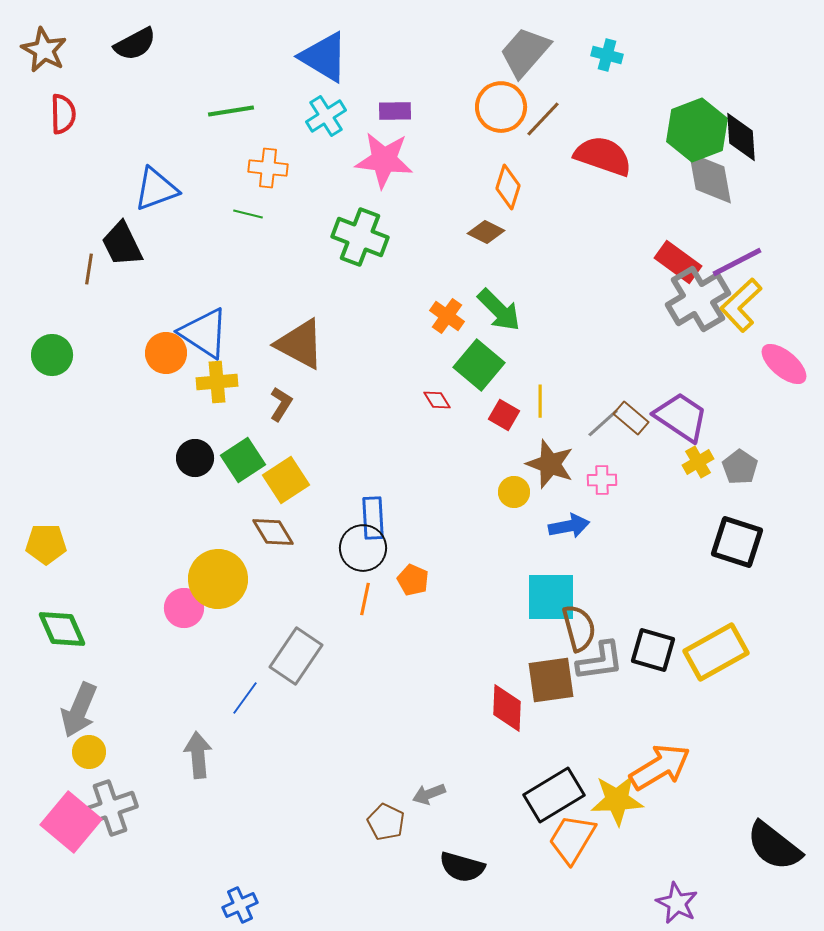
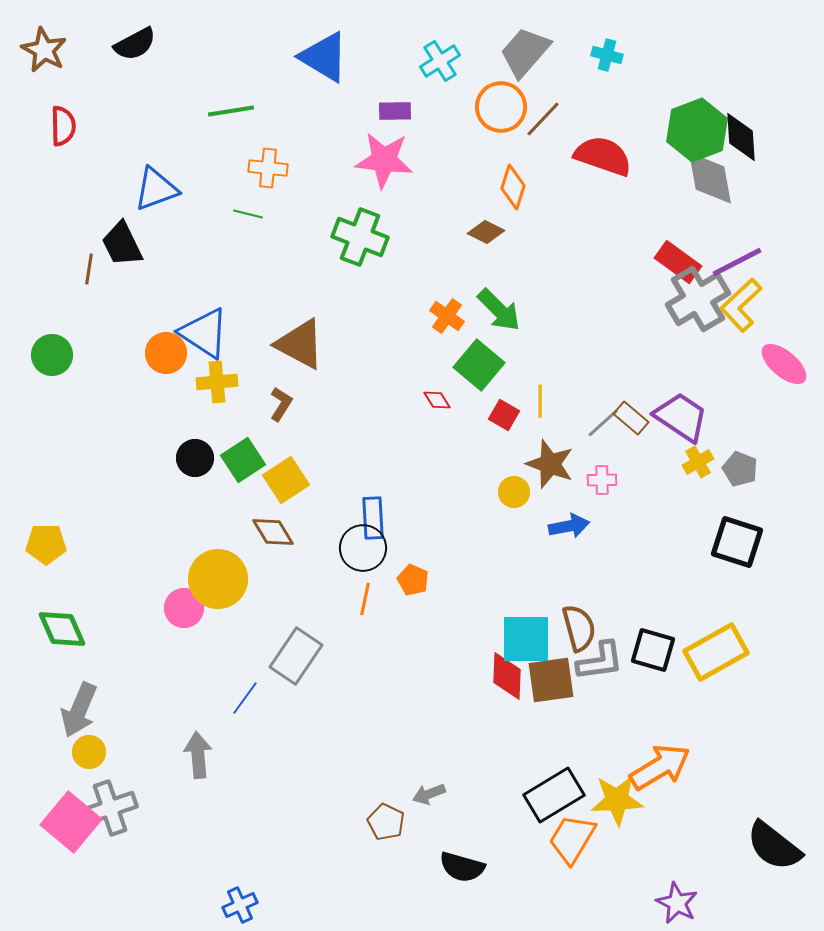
red semicircle at (63, 114): moved 12 px down
cyan cross at (326, 116): moved 114 px right, 55 px up
orange diamond at (508, 187): moved 5 px right
gray pentagon at (740, 467): moved 2 px down; rotated 12 degrees counterclockwise
cyan square at (551, 597): moved 25 px left, 42 px down
red diamond at (507, 708): moved 32 px up
